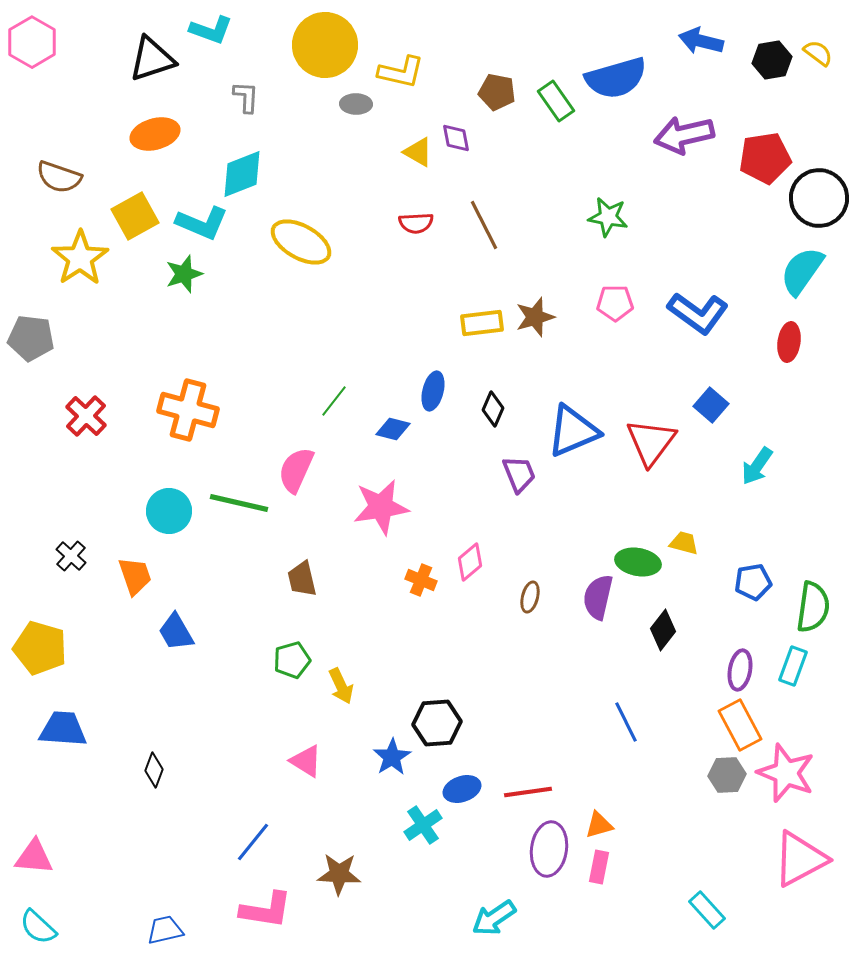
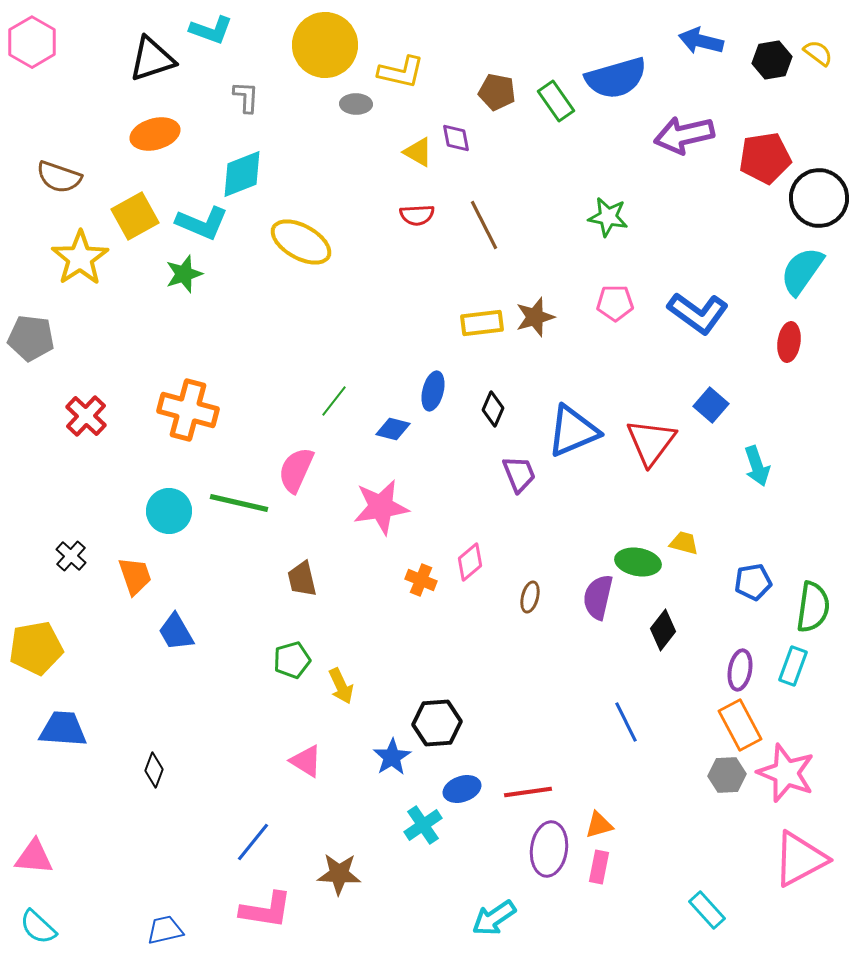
red semicircle at (416, 223): moved 1 px right, 8 px up
cyan arrow at (757, 466): rotated 54 degrees counterclockwise
yellow pentagon at (40, 648): moved 4 px left; rotated 26 degrees counterclockwise
